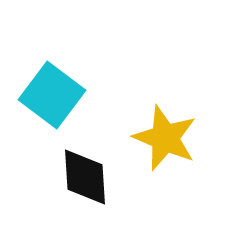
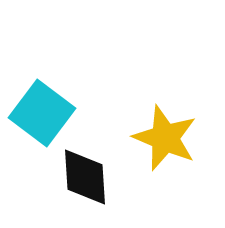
cyan square: moved 10 px left, 18 px down
